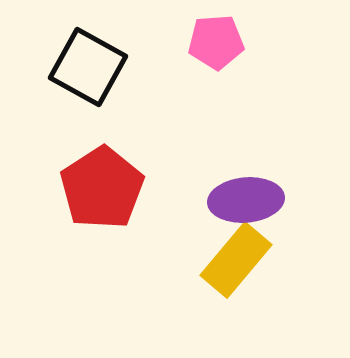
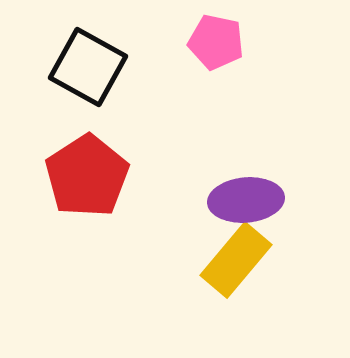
pink pentagon: rotated 16 degrees clockwise
red pentagon: moved 15 px left, 12 px up
